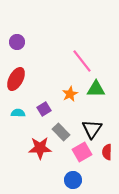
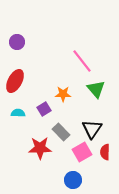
red ellipse: moved 1 px left, 2 px down
green triangle: rotated 48 degrees clockwise
orange star: moved 7 px left; rotated 28 degrees clockwise
red semicircle: moved 2 px left
